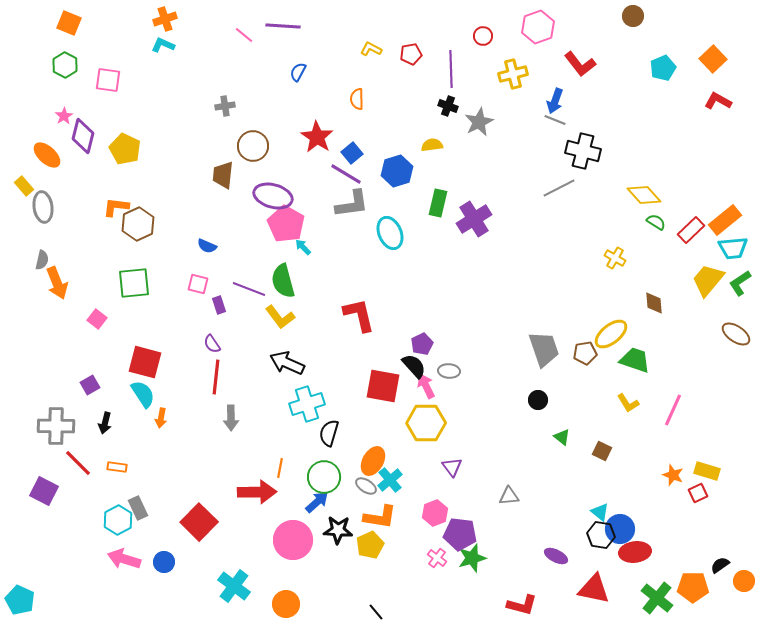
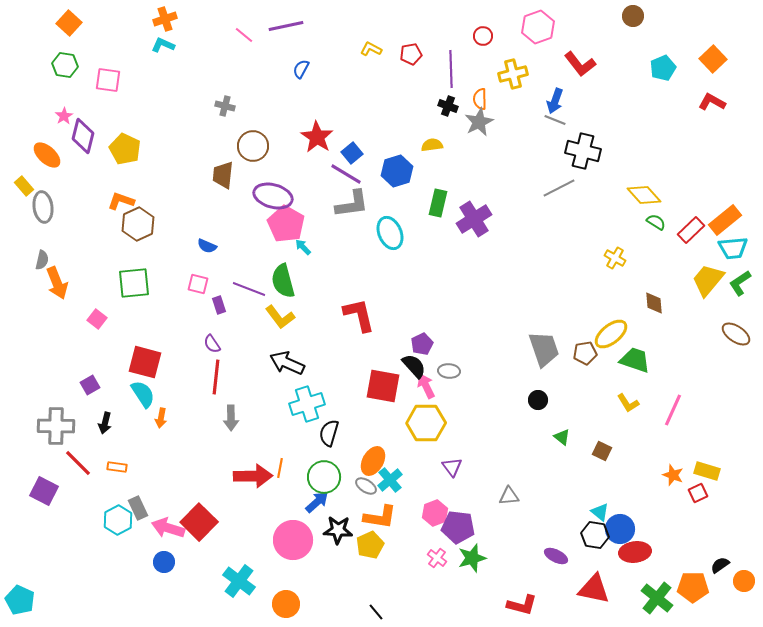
orange square at (69, 23): rotated 20 degrees clockwise
purple line at (283, 26): moved 3 px right; rotated 16 degrees counterclockwise
green hexagon at (65, 65): rotated 20 degrees counterclockwise
blue semicircle at (298, 72): moved 3 px right, 3 px up
orange semicircle at (357, 99): moved 123 px right
red L-shape at (718, 101): moved 6 px left, 1 px down
gray cross at (225, 106): rotated 24 degrees clockwise
orange L-shape at (116, 207): moved 5 px right, 6 px up; rotated 12 degrees clockwise
red arrow at (257, 492): moved 4 px left, 16 px up
purple pentagon at (460, 534): moved 2 px left, 7 px up
black hexagon at (601, 535): moved 6 px left
pink arrow at (124, 559): moved 44 px right, 31 px up
cyan cross at (234, 586): moved 5 px right, 5 px up
